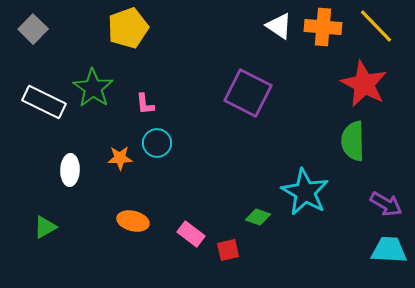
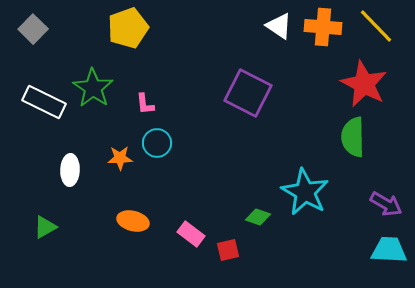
green semicircle: moved 4 px up
